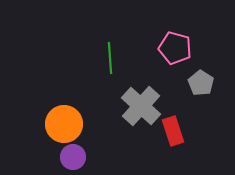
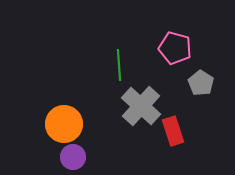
green line: moved 9 px right, 7 px down
